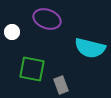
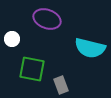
white circle: moved 7 px down
